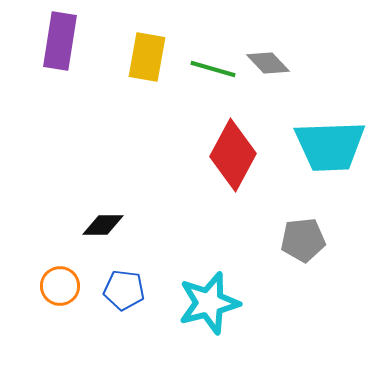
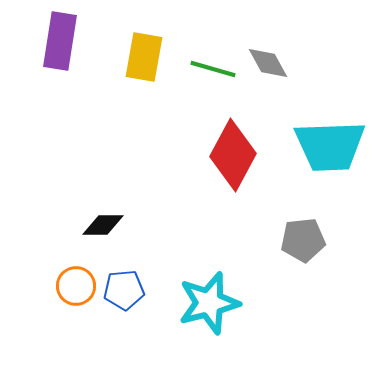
yellow rectangle: moved 3 px left
gray diamond: rotated 15 degrees clockwise
orange circle: moved 16 px right
blue pentagon: rotated 12 degrees counterclockwise
